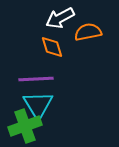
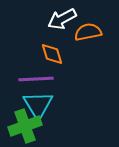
white arrow: moved 2 px right, 1 px down
orange diamond: moved 7 px down
